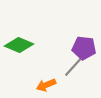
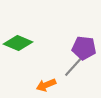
green diamond: moved 1 px left, 2 px up
